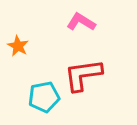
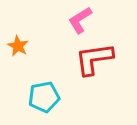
pink L-shape: moved 1 px left, 2 px up; rotated 64 degrees counterclockwise
red L-shape: moved 11 px right, 16 px up
